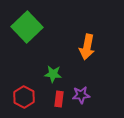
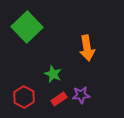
orange arrow: moved 1 px down; rotated 20 degrees counterclockwise
green star: rotated 18 degrees clockwise
red rectangle: rotated 49 degrees clockwise
